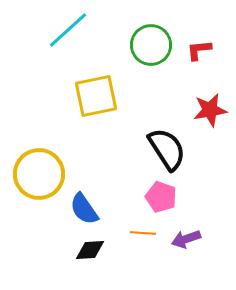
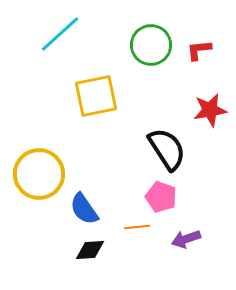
cyan line: moved 8 px left, 4 px down
orange line: moved 6 px left, 6 px up; rotated 10 degrees counterclockwise
